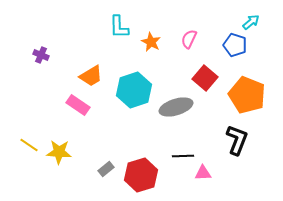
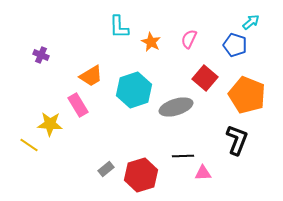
pink rectangle: rotated 25 degrees clockwise
yellow star: moved 9 px left, 28 px up
